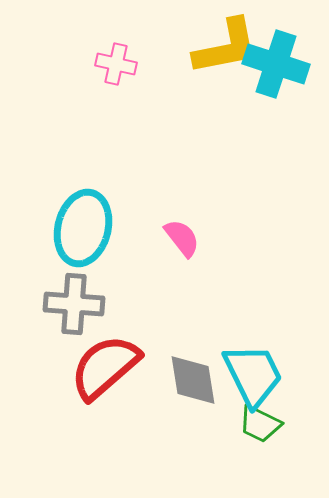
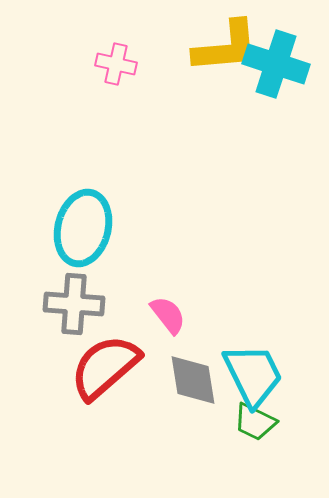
yellow L-shape: rotated 6 degrees clockwise
pink semicircle: moved 14 px left, 77 px down
green trapezoid: moved 5 px left, 2 px up
